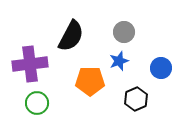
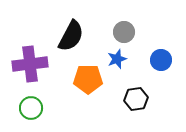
blue star: moved 2 px left, 2 px up
blue circle: moved 8 px up
orange pentagon: moved 2 px left, 2 px up
black hexagon: rotated 15 degrees clockwise
green circle: moved 6 px left, 5 px down
